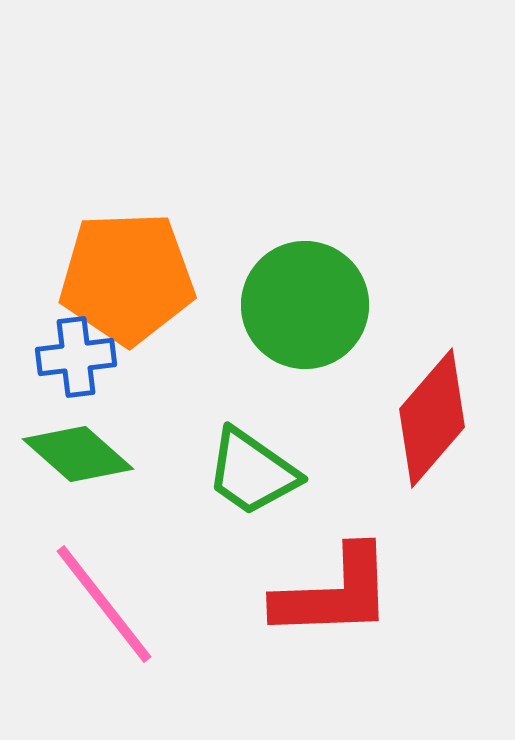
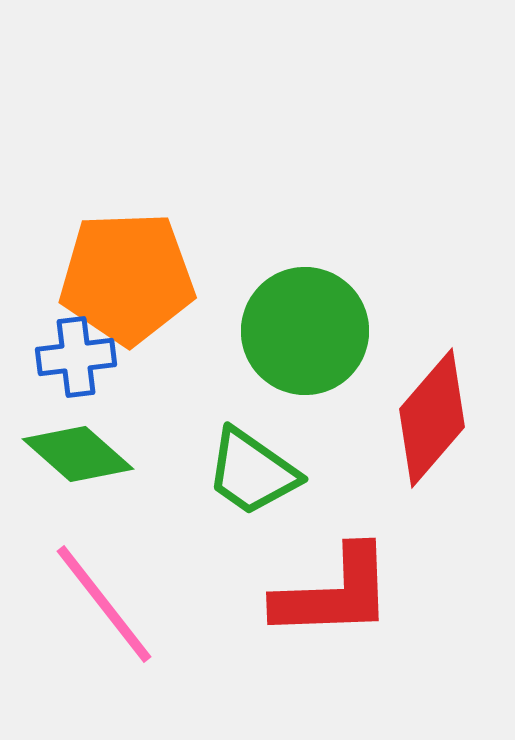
green circle: moved 26 px down
